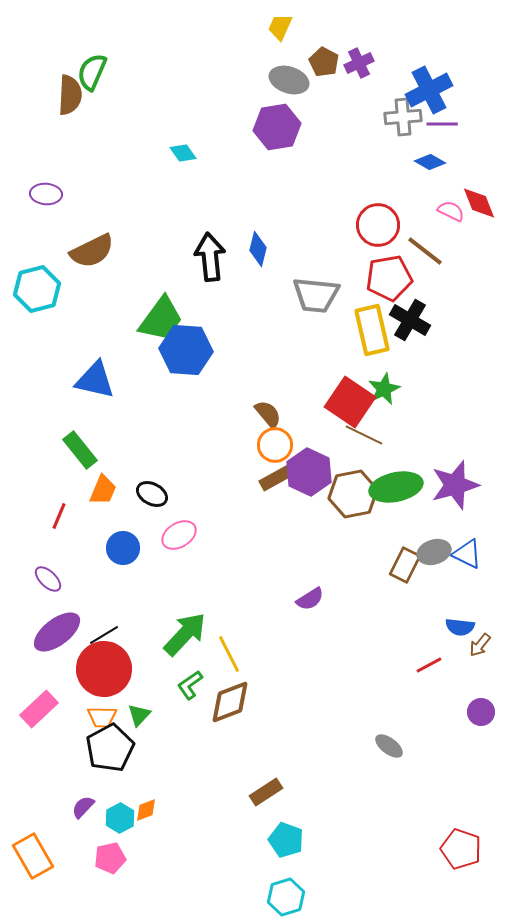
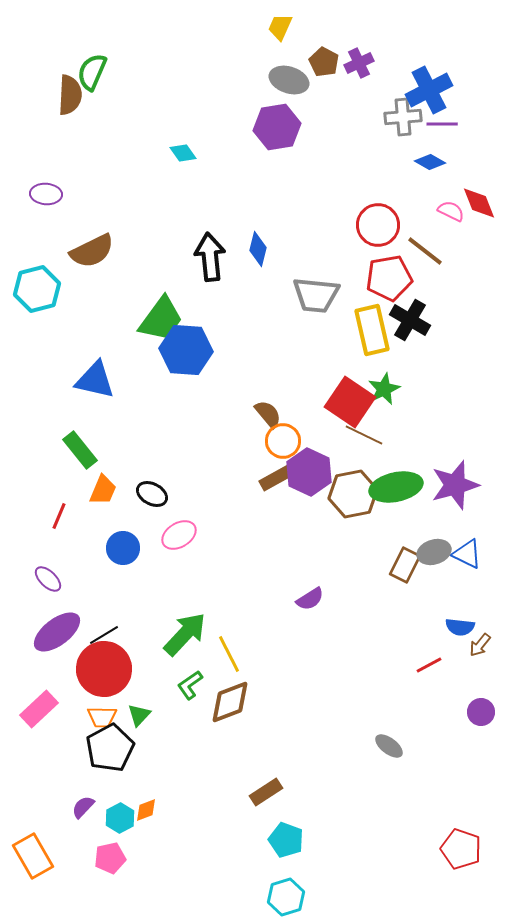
orange circle at (275, 445): moved 8 px right, 4 px up
